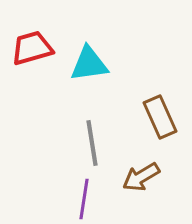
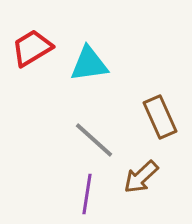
red trapezoid: rotated 15 degrees counterclockwise
gray line: moved 2 px right, 3 px up; rotated 39 degrees counterclockwise
brown arrow: rotated 12 degrees counterclockwise
purple line: moved 3 px right, 5 px up
